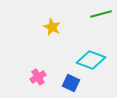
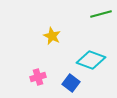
yellow star: moved 9 px down
pink cross: rotated 14 degrees clockwise
blue square: rotated 12 degrees clockwise
